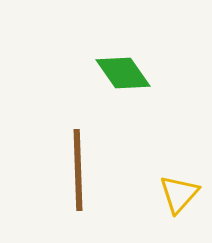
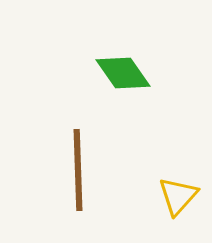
yellow triangle: moved 1 px left, 2 px down
